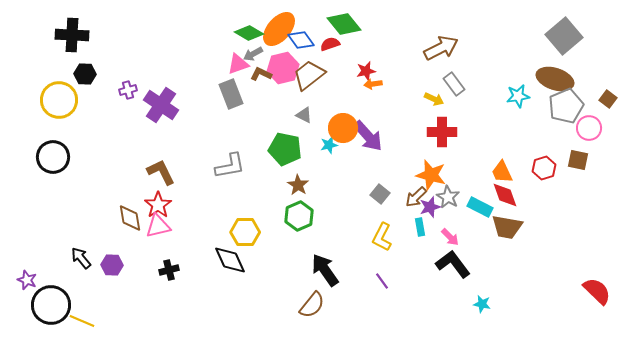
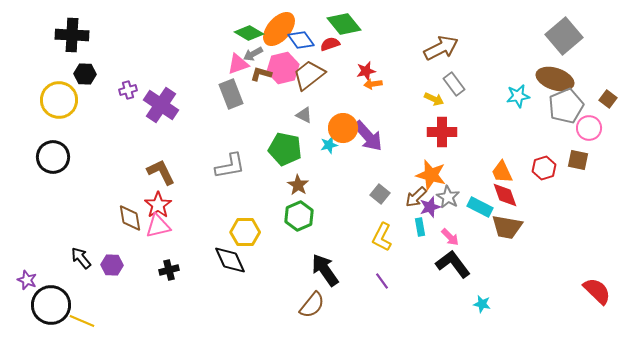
brown L-shape at (261, 74): rotated 10 degrees counterclockwise
